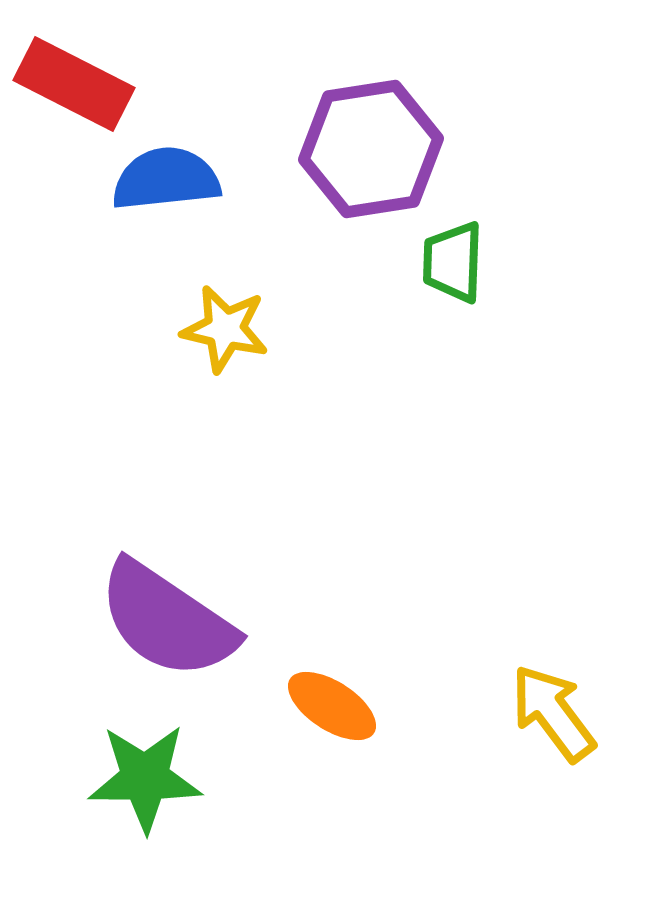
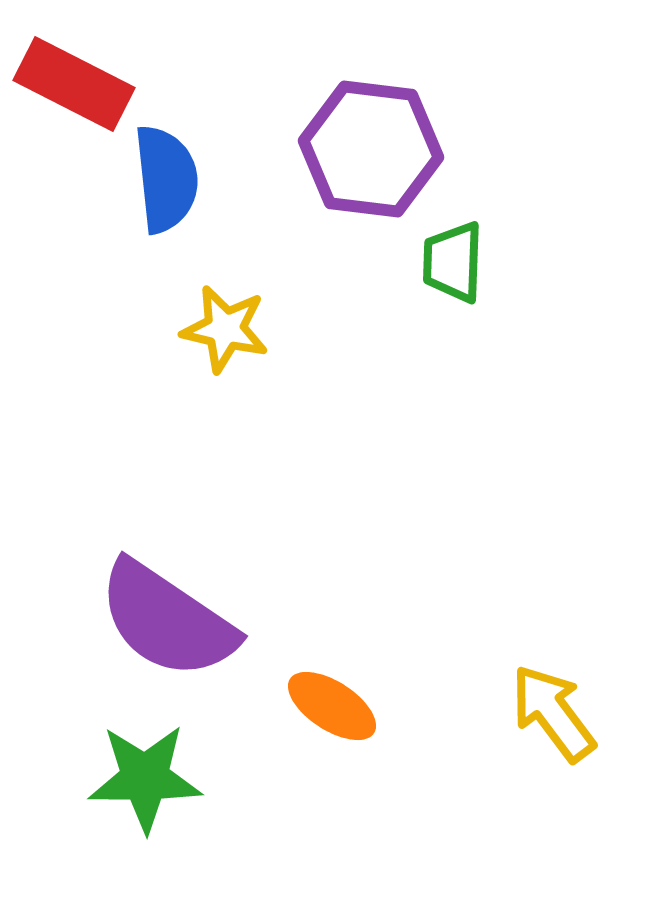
purple hexagon: rotated 16 degrees clockwise
blue semicircle: rotated 90 degrees clockwise
